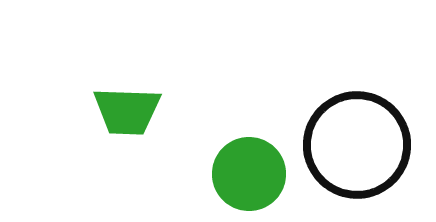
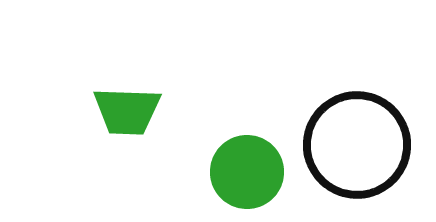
green circle: moved 2 px left, 2 px up
